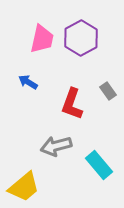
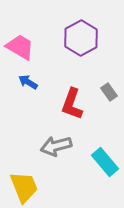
pink trapezoid: moved 22 px left, 8 px down; rotated 72 degrees counterclockwise
gray rectangle: moved 1 px right, 1 px down
cyan rectangle: moved 6 px right, 3 px up
yellow trapezoid: rotated 72 degrees counterclockwise
